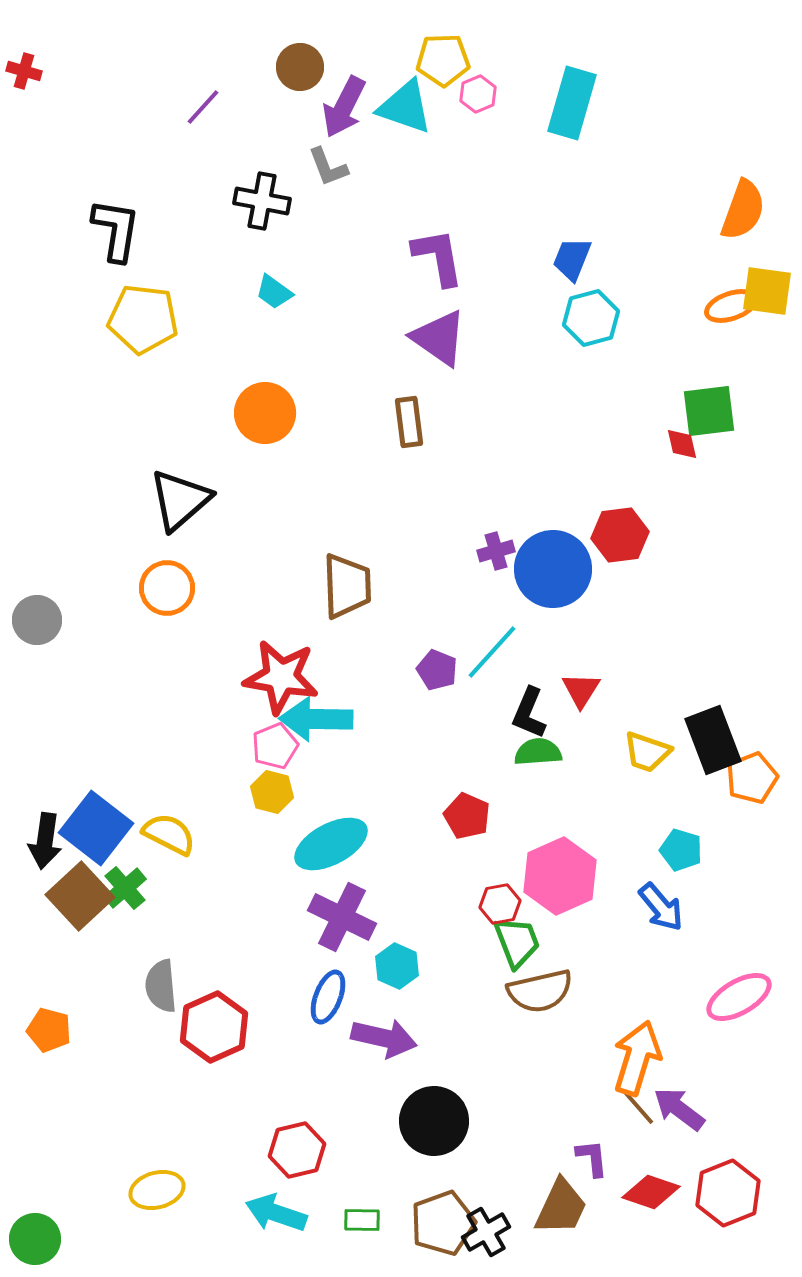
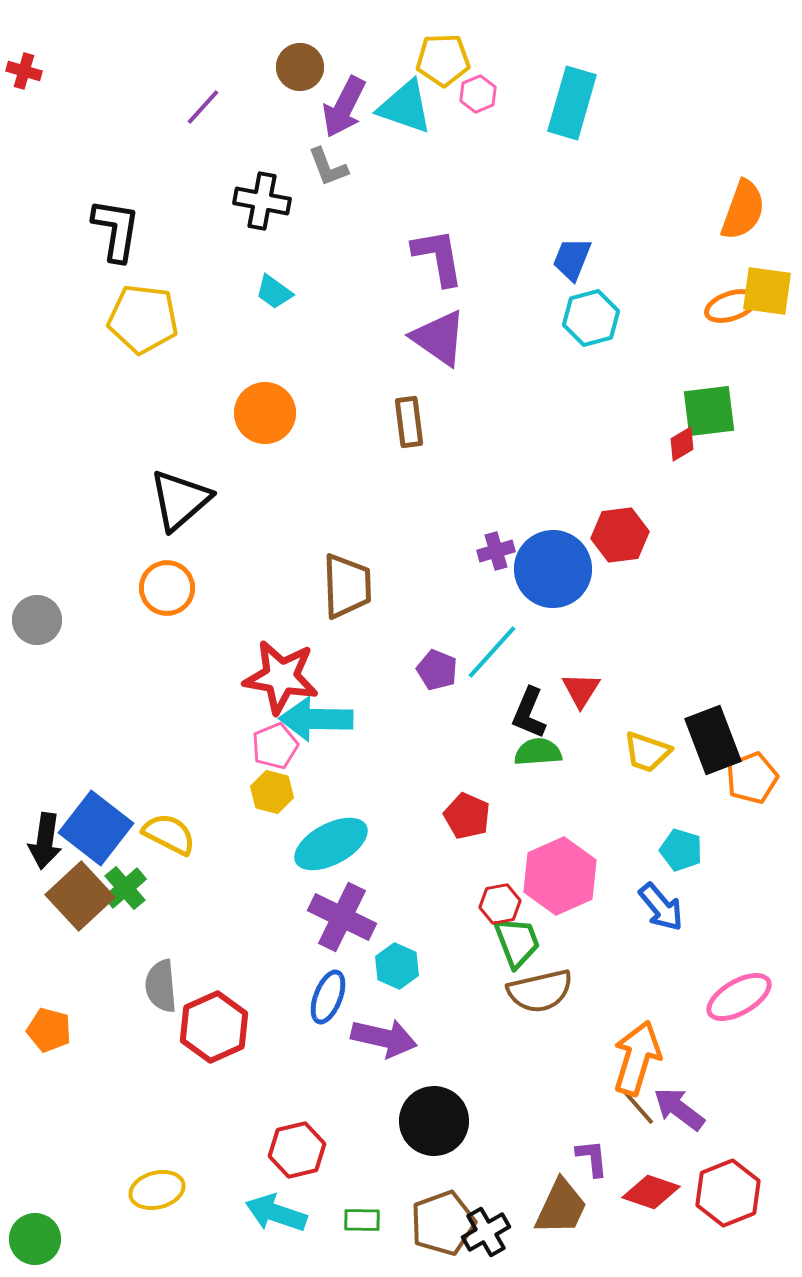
red diamond at (682, 444): rotated 72 degrees clockwise
